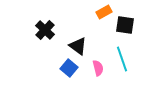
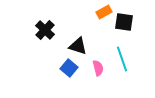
black square: moved 1 px left, 3 px up
black triangle: rotated 18 degrees counterclockwise
